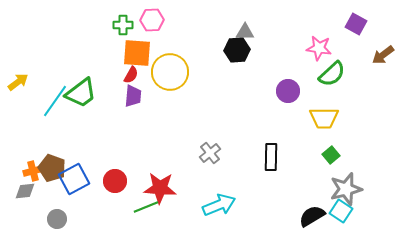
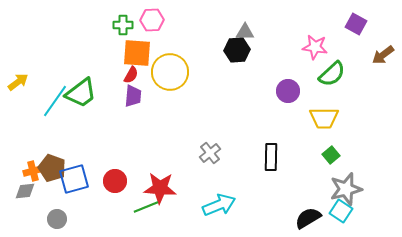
pink star: moved 4 px left, 1 px up
blue square: rotated 12 degrees clockwise
black semicircle: moved 4 px left, 2 px down
